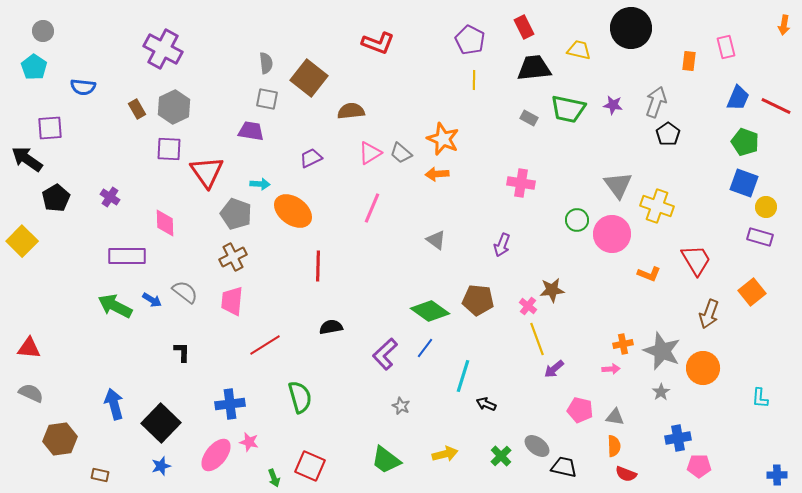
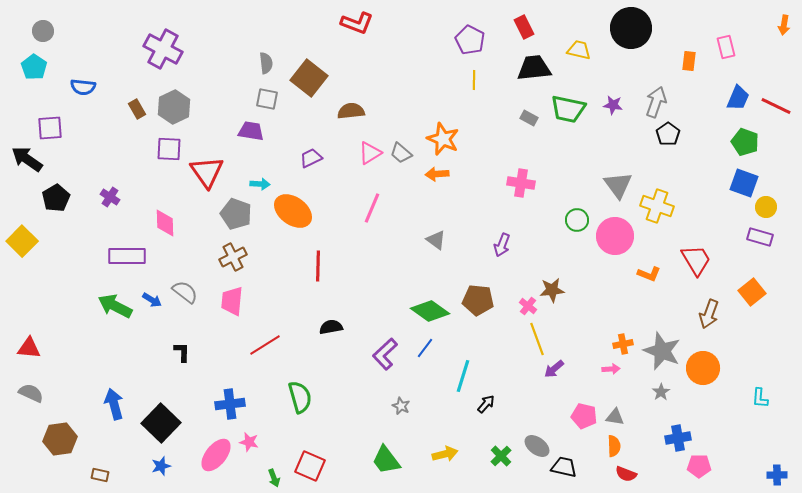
red L-shape at (378, 43): moved 21 px left, 20 px up
pink circle at (612, 234): moved 3 px right, 2 px down
black arrow at (486, 404): rotated 108 degrees clockwise
pink pentagon at (580, 410): moved 4 px right, 6 px down
green trapezoid at (386, 460): rotated 16 degrees clockwise
